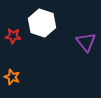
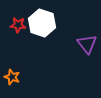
red star: moved 5 px right, 11 px up
purple triangle: moved 1 px right, 2 px down
